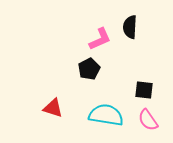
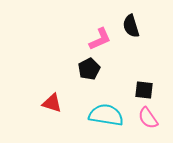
black semicircle: moved 1 px right, 1 px up; rotated 20 degrees counterclockwise
red triangle: moved 1 px left, 5 px up
pink semicircle: moved 2 px up
